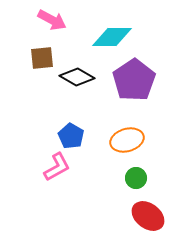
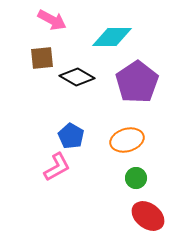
purple pentagon: moved 3 px right, 2 px down
